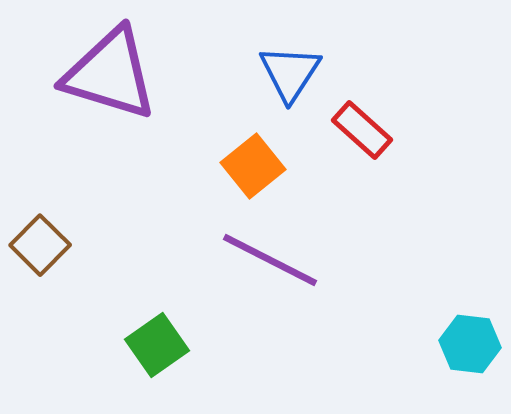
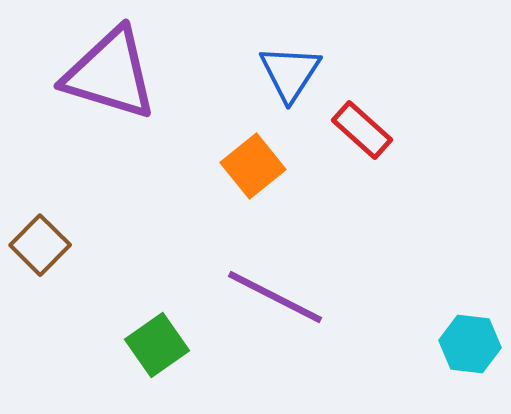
purple line: moved 5 px right, 37 px down
